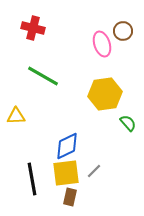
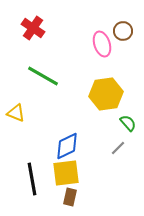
red cross: rotated 20 degrees clockwise
yellow hexagon: moved 1 px right
yellow triangle: moved 3 px up; rotated 24 degrees clockwise
gray line: moved 24 px right, 23 px up
